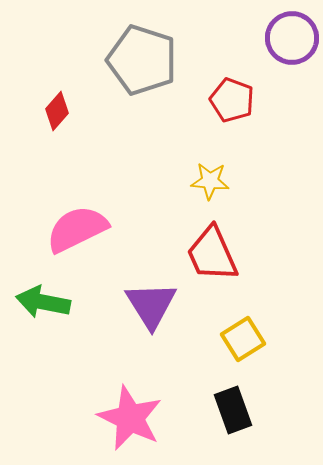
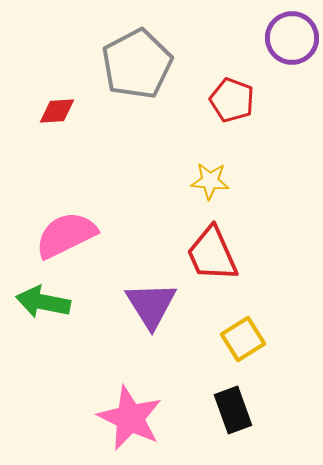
gray pentagon: moved 5 px left, 4 px down; rotated 26 degrees clockwise
red diamond: rotated 45 degrees clockwise
pink semicircle: moved 11 px left, 6 px down
